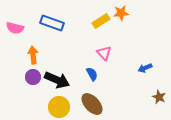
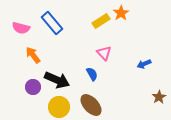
orange star: rotated 28 degrees counterclockwise
blue rectangle: rotated 30 degrees clockwise
pink semicircle: moved 6 px right
orange arrow: rotated 30 degrees counterclockwise
blue arrow: moved 1 px left, 4 px up
purple circle: moved 10 px down
brown star: rotated 16 degrees clockwise
brown ellipse: moved 1 px left, 1 px down
